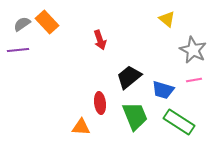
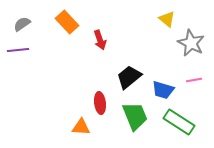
orange rectangle: moved 20 px right
gray star: moved 2 px left, 7 px up
